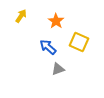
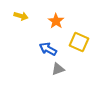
yellow arrow: rotated 72 degrees clockwise
blue arrow: moved 2 px down; rotated 12 degrees counterclockwise
